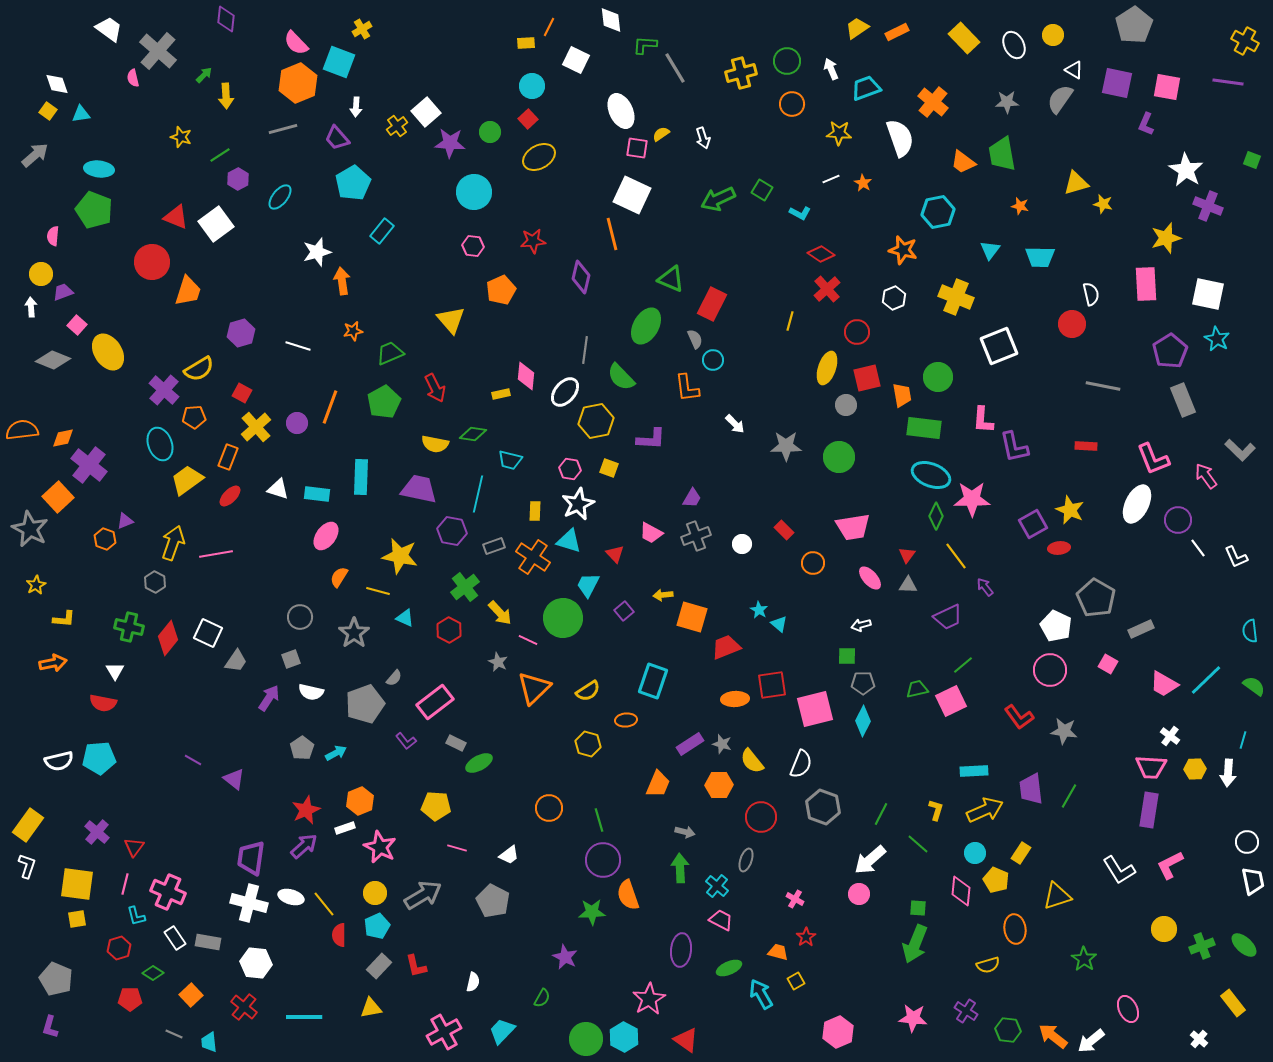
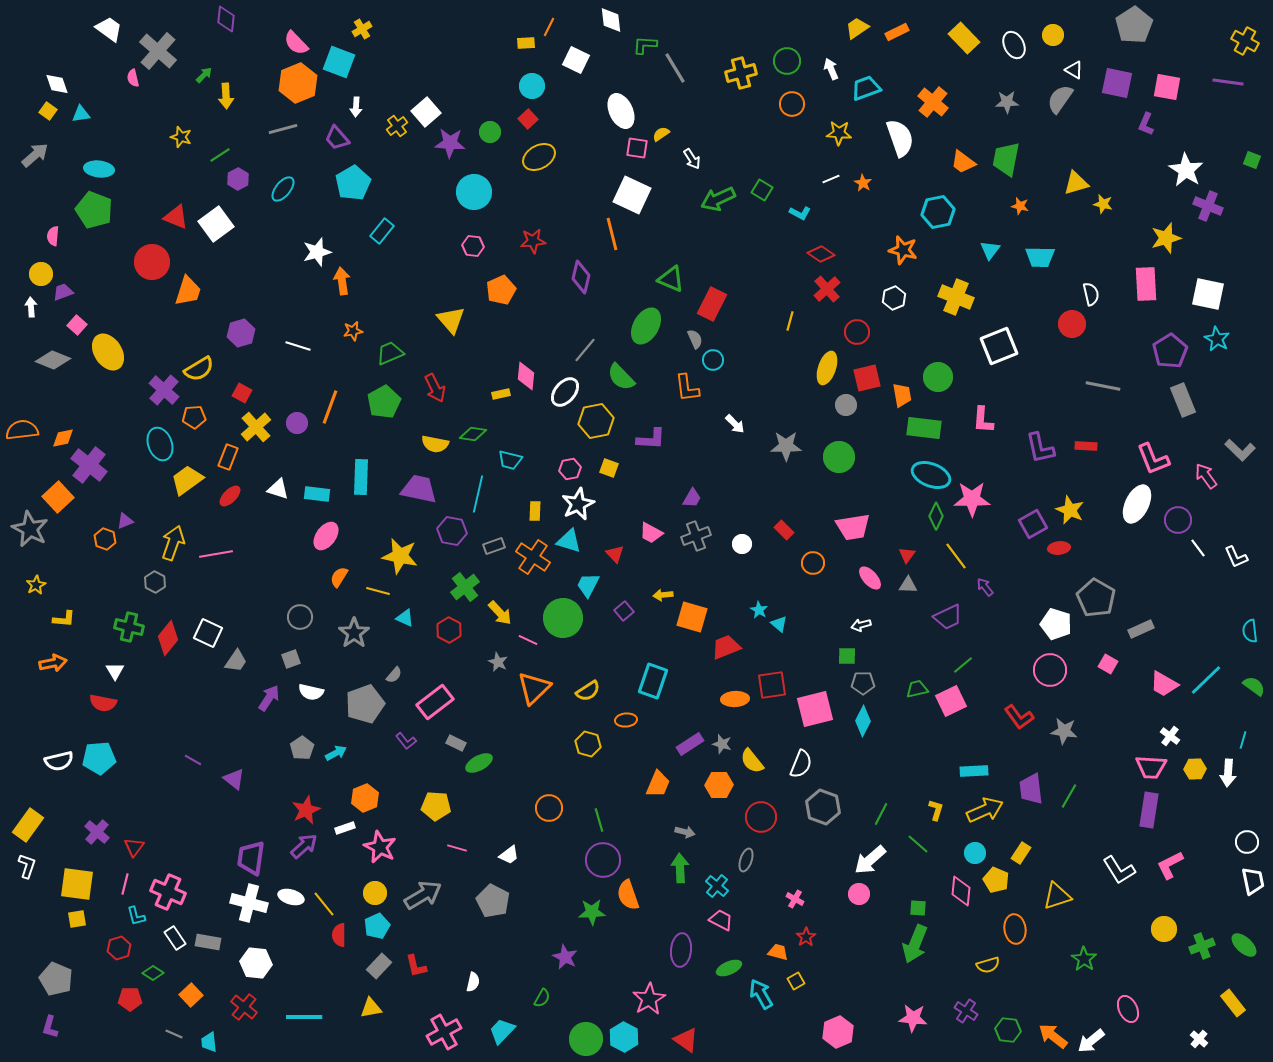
white arrow at (703, 138): moved 11 px left, 21 px down; rotated 15 degrees counterclockwise
green trapezoid at (1002, 154): moved 4 px right, 5 px down; rotated 21 degrees clockwise
cyan ellipse at (280, 197): moved 3 px right, 8 px up
gray line at (585, 350): rotated 32 degrees clockwise
purple L-shape at (1014, 447): moved 26 px right, 1 px down
pink hexagon at (570, 469): rotated 20 degrees counterclockwise
white pentagon at (1056, 626): moved 2 px up; rotated 8 degrees counterclockwise
gray semicircle at (394, 678): moved 3 px up
orange hexagon at (360, 801): moved 5 px right, 3 px up
